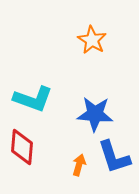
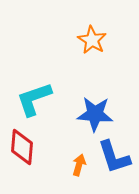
cyan L-shape: moved 1 px right; rotated 141 degrees clockwise
